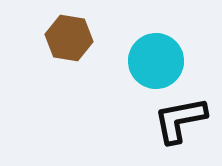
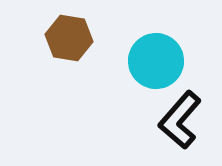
black L-shape: rotated 38 degrees counterclockwise
